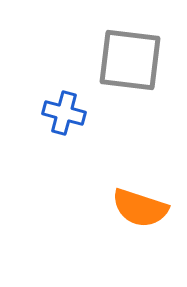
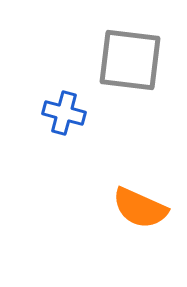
orange semicircle: rotated 6 degrees clockwise
